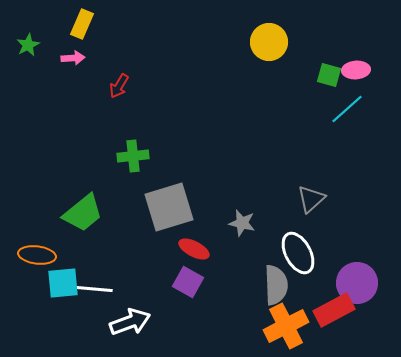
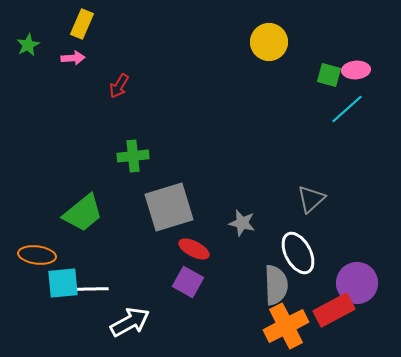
white line: moved 4 px left; rotated 6 degrees counterclockwise
white arrow: rotated 9 degrees counterclockwise
